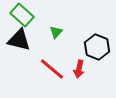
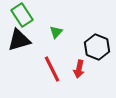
green rectangle: rotated 15 degrees clockwise
black triangle: rotated 30 degrees counterclockwise
red line: rotated 24 degrees clockwise
